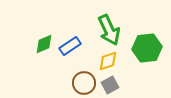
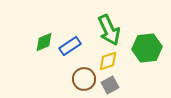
green diamond: moved 2 px up
brown circle: moved 4 px up
